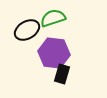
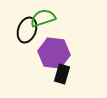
green semicircle: moved 10 px left
black ellipse: rotated 40 degrees counterclockwise
